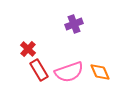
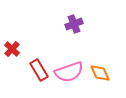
red cross: moved 16 px left
orange diamond: moved 1 px down
